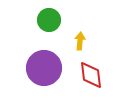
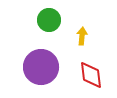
yellow arrow: moved 2 px right, 5 px up
purple circle: moved 3 px left, 1 px up
